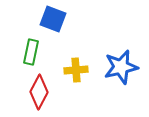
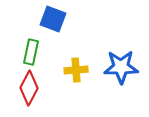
blue star: rotated 12 degrees clockwise
red diamond: moved 10 px left, 4 px up
